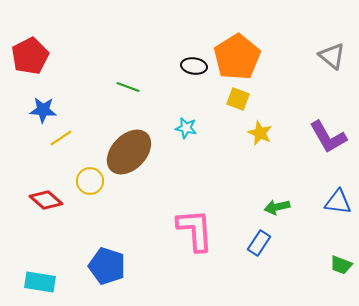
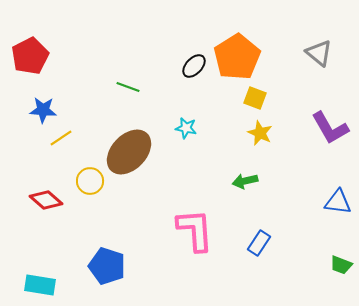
gray triangle: moved 13 px left, 3 px up
black ellipse: rotated 55 degrees counterclockwise
yellow square: moved 17 px right, 1 px up
purple L-shape: moved 2 px right, 9 px up
green arrow: moved 32 px left, 26 px up
cyan rectangle: moved 3 px down
